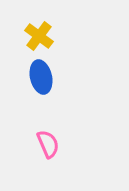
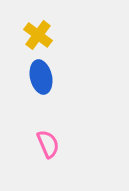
yellow cross: moved 1 px left, 1 px up
